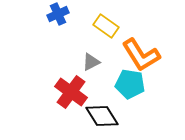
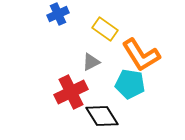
yellow rectangle: moved 1 px left, 3 px down
red cross: rotated 28 degrees clockwise
